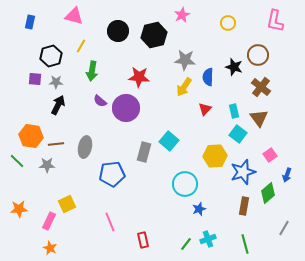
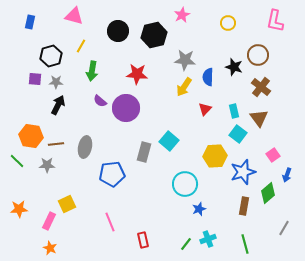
red star at (139, 77): moved 2 px left, 3 px up
pink square at (270, 155): moved 3 px right
